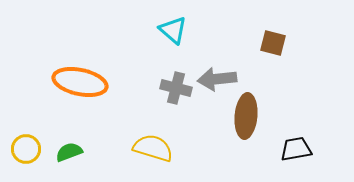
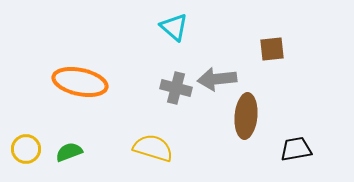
cyan triangle: moved 1 px right, 3 px up
brown square: moved 1 px left, 6 px down; rotated 20 degrees counterclockwise
